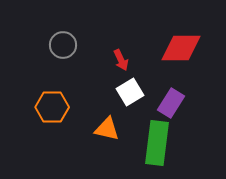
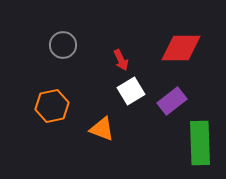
white square: moved 1 px right, 1 px up
purple rectangle: moved 1 px right, 2 px up; rotated 20 degrees clockwise
orange hexagon: moved 1 px up; rotated 12 degrees counterclockwise
orange triangle: moved 5 px left; rotated 8 degrees clockwise
green rectangle: moved 43 px right; rotated 9 degrees counterclockwise
